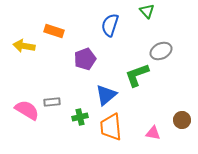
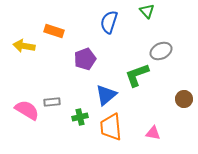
blue semicircle: moved 1 px left, 3 px up
brown circle: moved 2 px right, 21 px up
